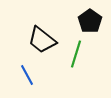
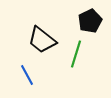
black pentagon: rotated 10 degrees clockwise
